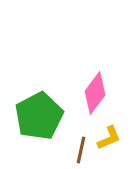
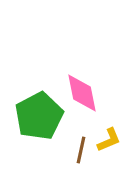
pink diamond: moved 13 px left; rotated 48 degrees counterclockwise
yellow L-shape: moved 2 px down
